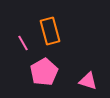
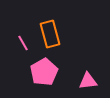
orange rectangle: moved 3 px down
pink triangle: rotated 24 degrees counterclockwise
